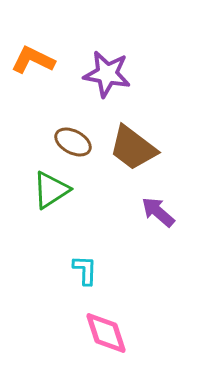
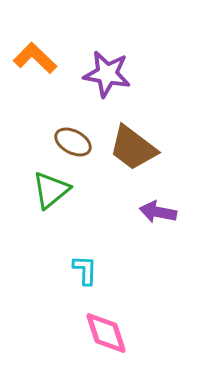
orange L-shape: moved 2 px right, 2 px up; rotated 18 degrees clockwise
green triangle: rotated 6 degrees counterclockwise
purple arrow: rotated 30 degrees counterclockwise
